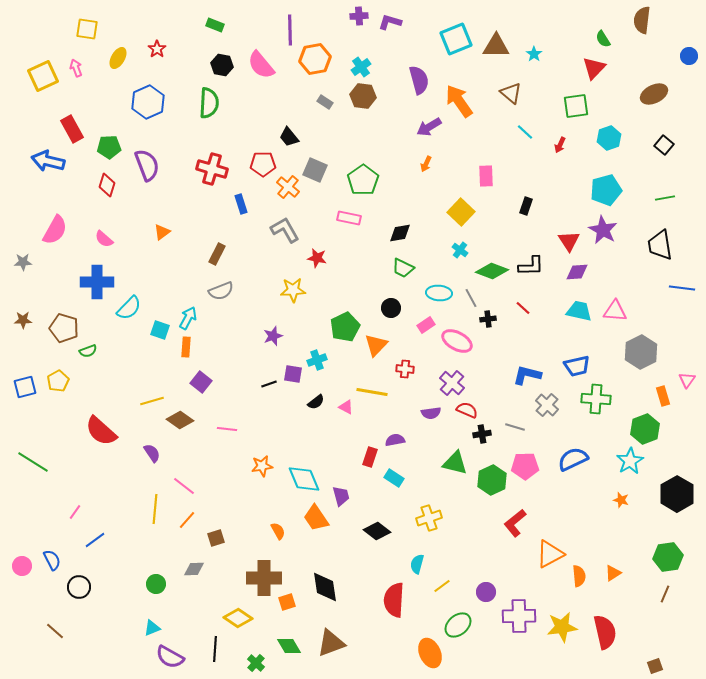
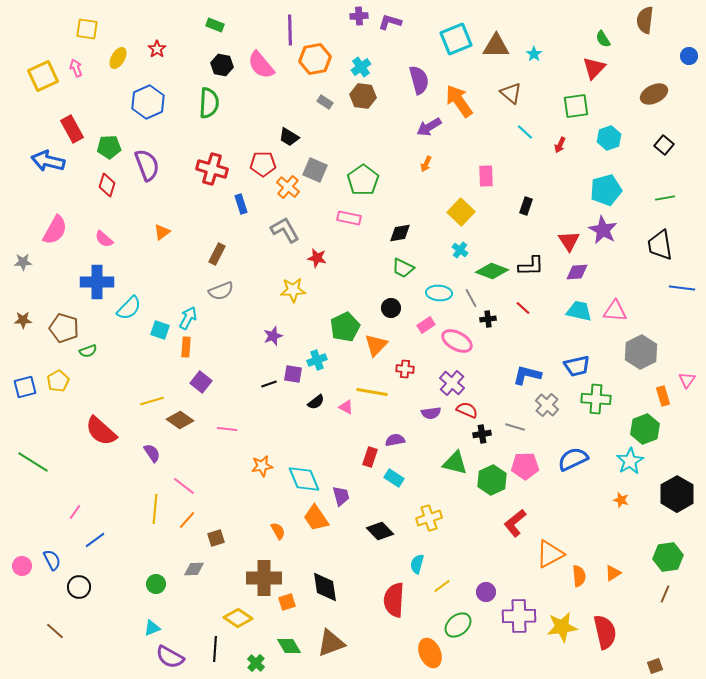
brown semicircle at (642, 20): moved 3 px right
black trapezoid at (289, 137): rotated 20 degrees counterclockwise
black diamond at (377, 531): moved 3 px right; rotated 8 degrees clockwise
